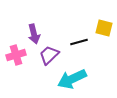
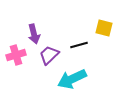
black line: moved 3 px down
